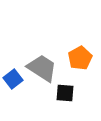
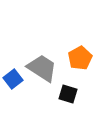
black square: moved 3 px right, 1 px down; rotated 12 degrees clockwise
